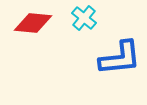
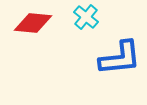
cyan cross: moved 2 px right, 1 px up
